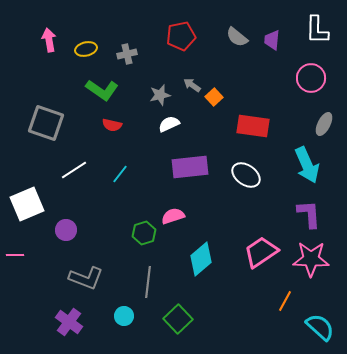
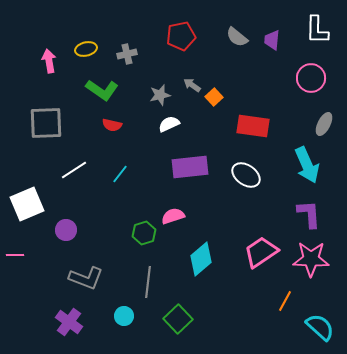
pink arrow: moved 21 px down
gray square: rotated 21 degrees counterclockwise
